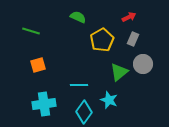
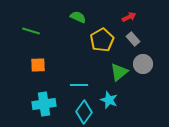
gray rectangle: rotated 64 degrees counterclockwise
orange square: rotated 14 degrees clockwise
